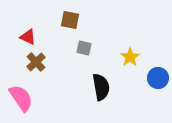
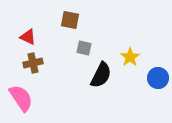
brown cross: moved 3 px left, 1 px down; rotated 30 degrees clockwise
black semicircle: moved 12 px up; rotated 36 degrees clockwise
